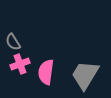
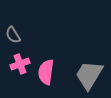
gray semicircle: moved 7 px up
gray trapezoid: moved 4 px right
